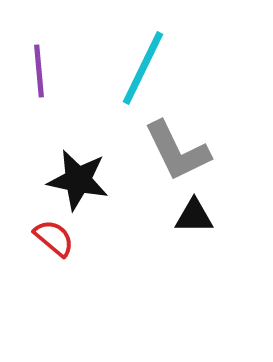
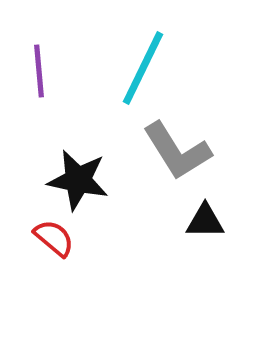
gray L-shape: rotated 6 degrees counterclockwise
black triangle: moved 11 px right, 5 px down
